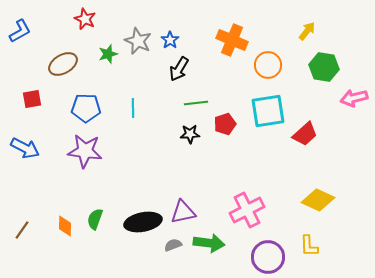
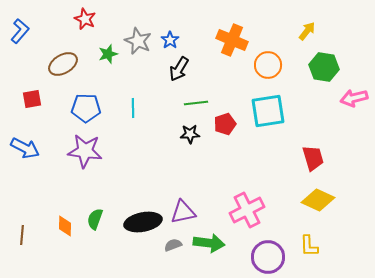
blue L-shape: rotated 20 degrees counterclockwise
red trapezoid: moved 8 px right, 24 px down; rotated 64 degrees counterclockwise
brown line: moved 5 px down; rotated 30 degrees counterclockwise
